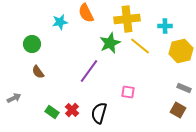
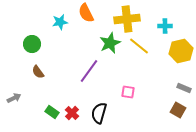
yellow line: moved 1 px left
red cross: moved 3 px down
